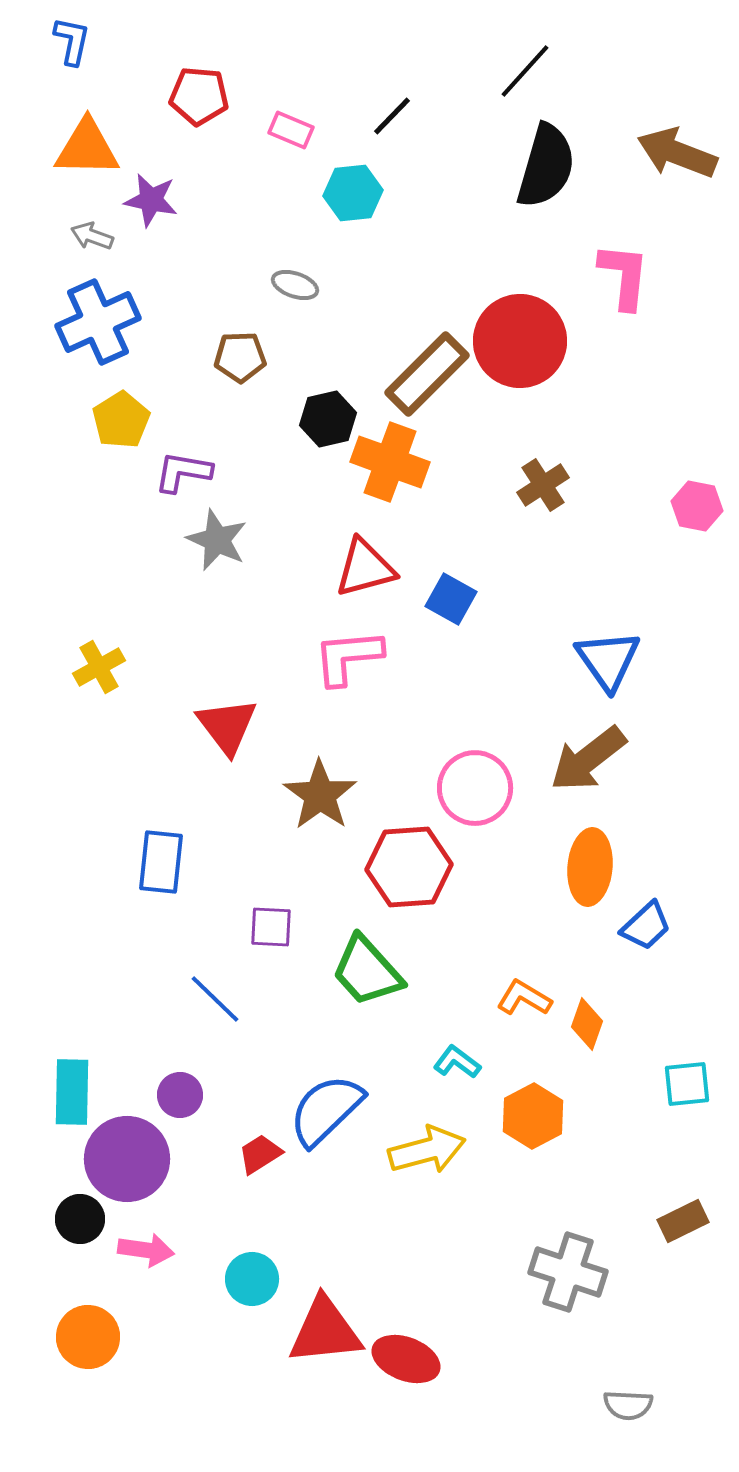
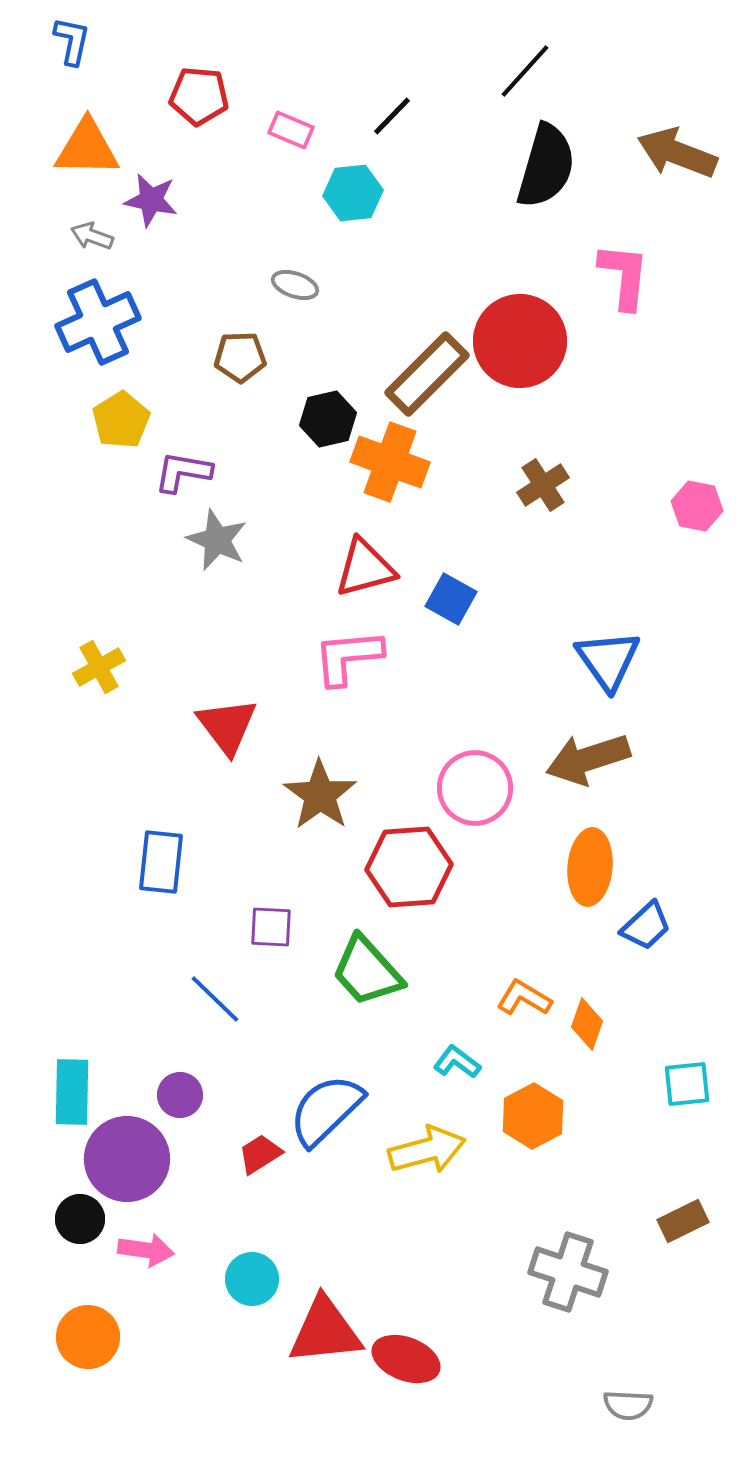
brown arrow at (588, 759): rotated 20 degrees clockwise
